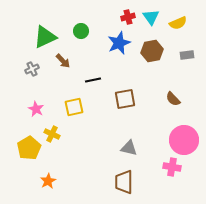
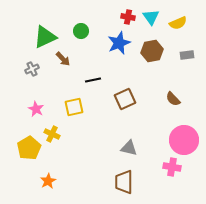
red cross: rotated 24 degrees clockwise
brown arrow: moved 2 px up
brown square: rotated 15 degrees counterclockwise
